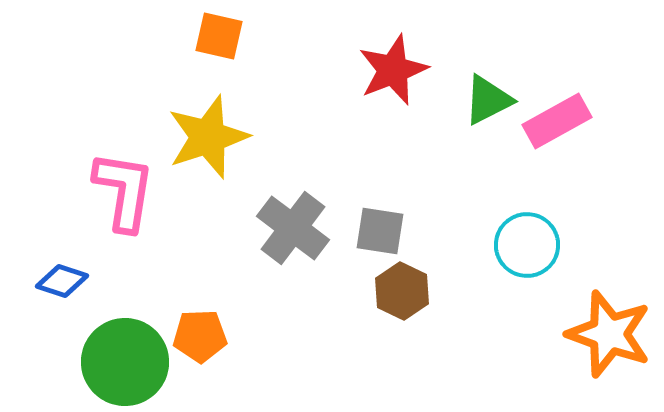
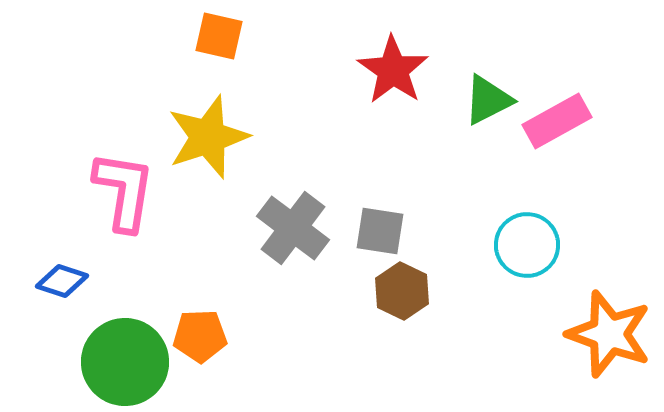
red star: rotated 16 degrees counterclockwise
